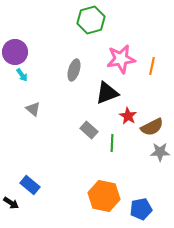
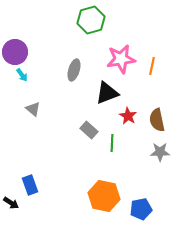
brown semicircle: moved 5 px right, 7 px up; rotated 105 degrees clockwise
blue rectangle: rotated 30 degrees clockwise
